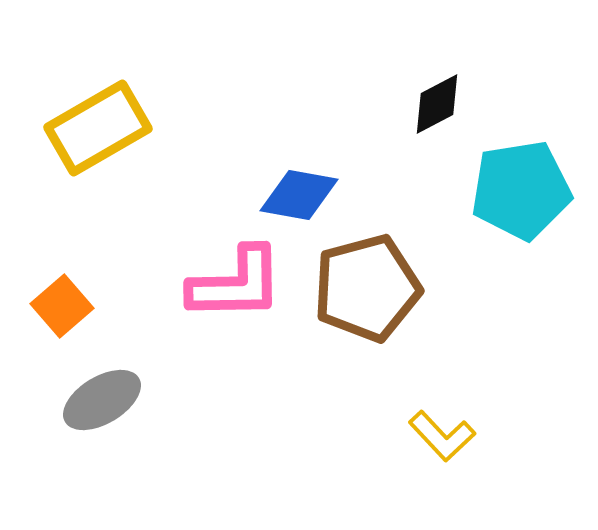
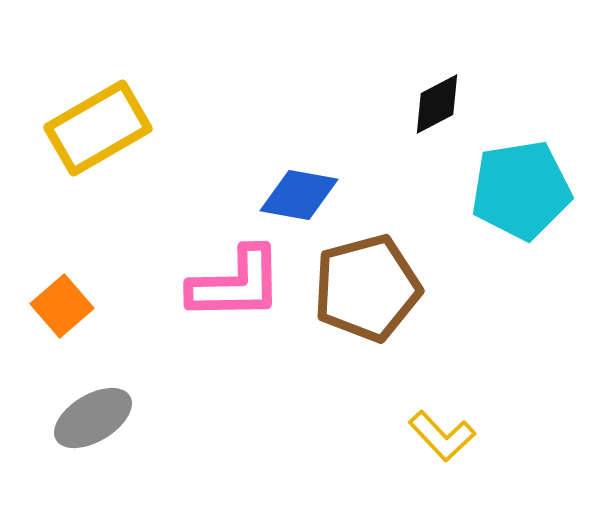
gray ellipse: moved 9 px left, 18 px down
